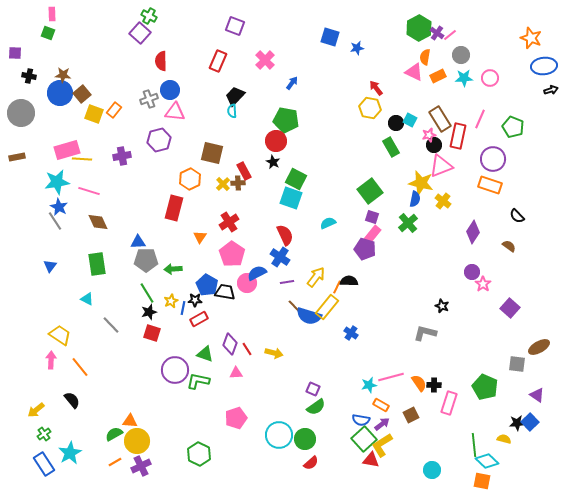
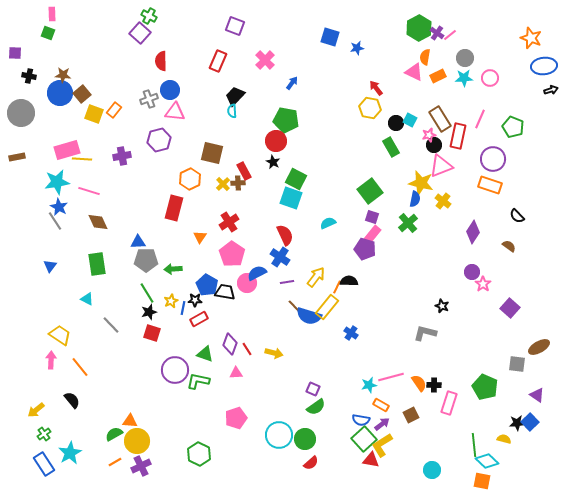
gray circle at (461, 55): moved 4 px right, 3 px down
